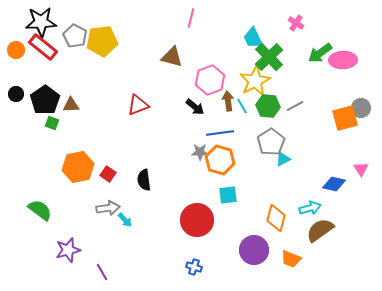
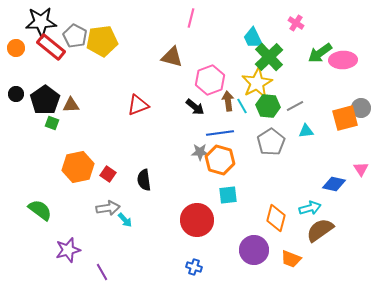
red rectangle at (43, 47): moved 8 px right
orange circle at (16, 50): moved 2 px up
yellow star at (255, 81): moved 2 px right, 2 px down
cyan triangle at (283, 159): moved 23 px right, 28 px up; rotated 21 degrees clockwise
